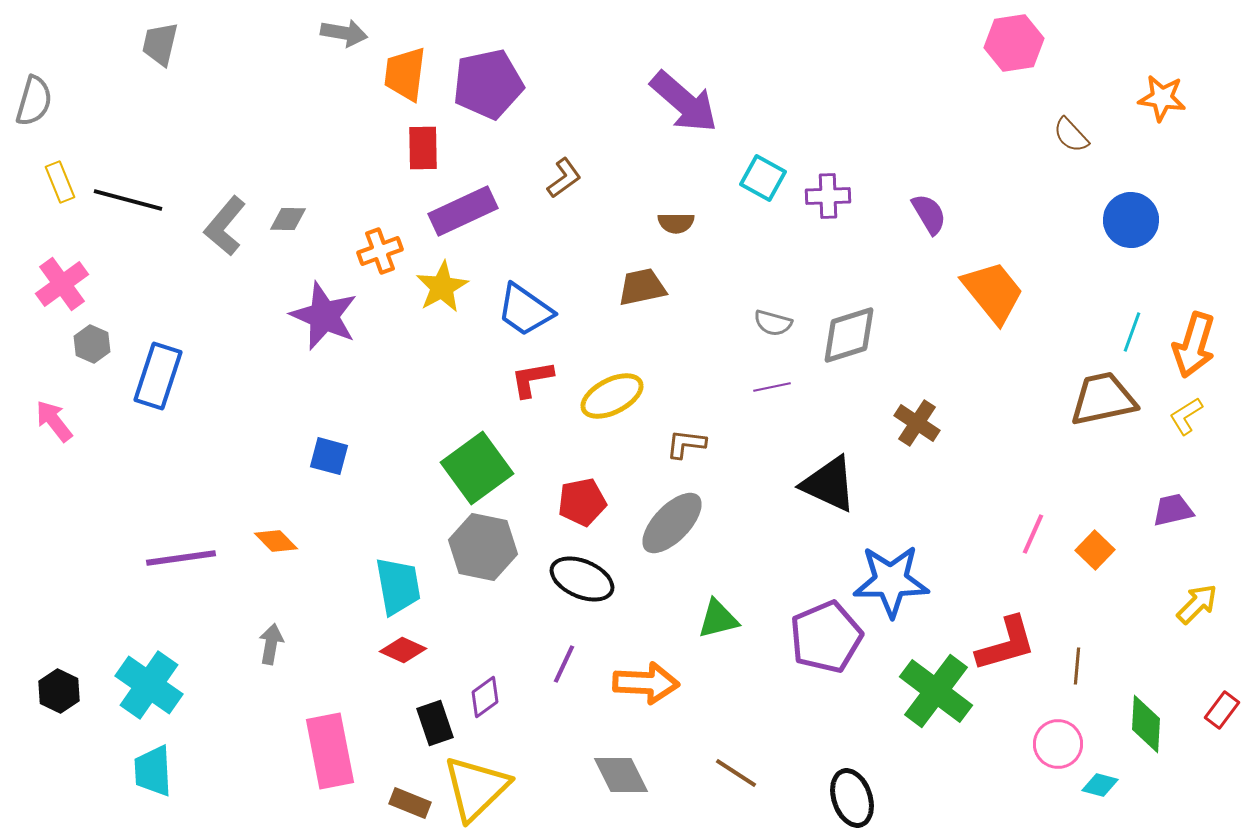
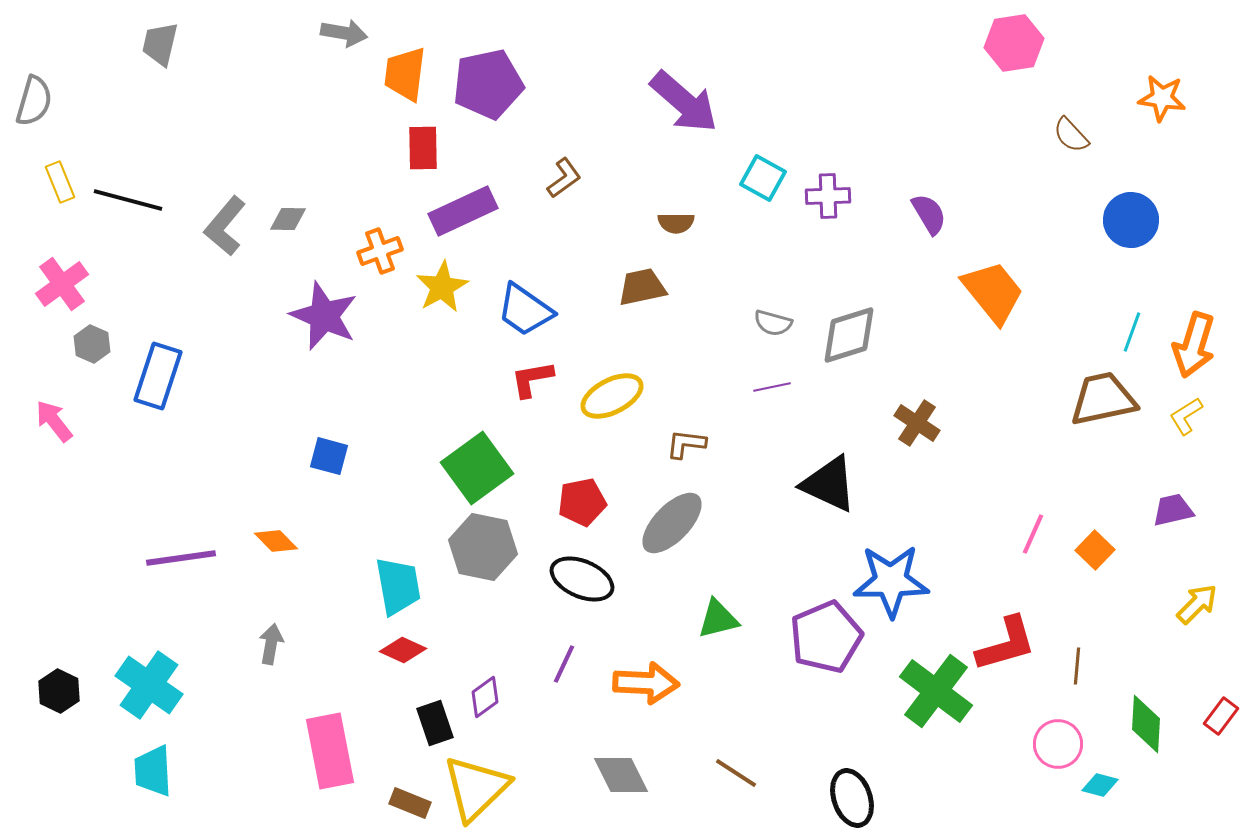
red rectangle at (1222, 710): moved 1 px left, 6 px down
